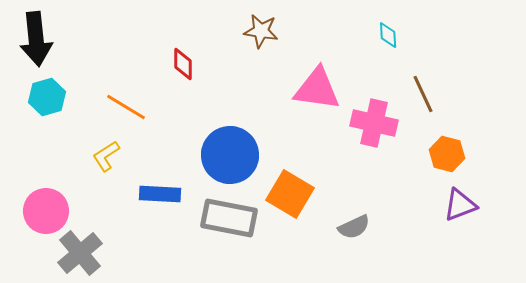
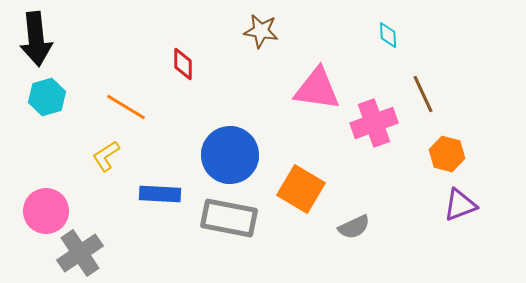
pink cross: rotated 33 degrees counterclockwise
orange square: moved 11 px right, 5 px up
gray cross: rotated 6 degrees clockwise
